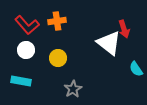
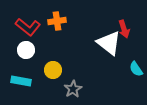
red L-shape: moved 1 px right, 2 px down; rotated 10 degrees counterclockwise
yellow circle: moved 5 px left, 12 px down
